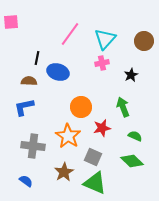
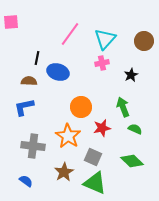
green semicircle: moved 7 px up
